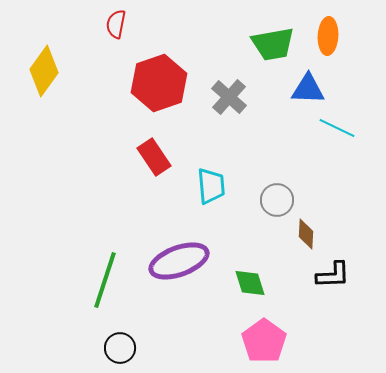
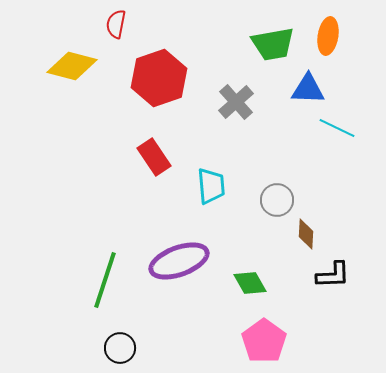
orange ellipse: rotated 6 degrees clockwise
yellow diamond: moved 28 px right, 5 px up; rotated 69 degrees clockwise
red hexagon: moved 5 px up
gray cross: moved 7 px right, 5 px down; rotated 6 degrees clockwise
green diamond: rotated 12 degrees counterclockwise
